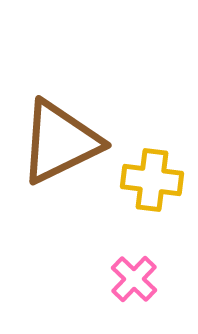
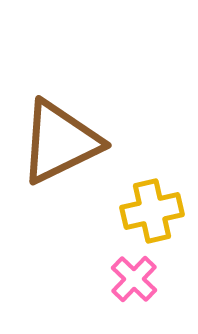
yellow cross: moved 31 px down; rotated 20 degrees counterclockwise
